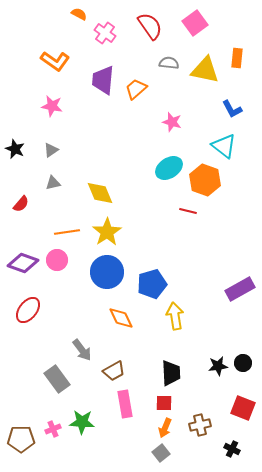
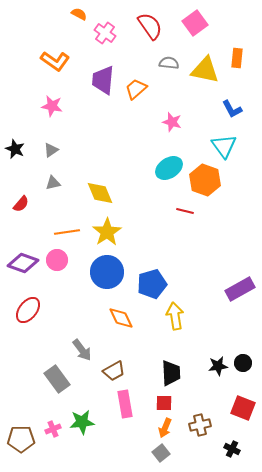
cyan triangle at (224, 146): rotated 16 degrees clockwise
red line at (188, 211): moved 3 px left
green star at (82, 422): rotated 10 degrees counterclockwise
